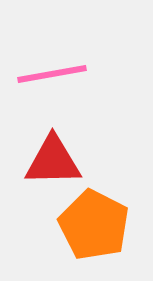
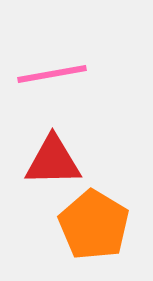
orange pentagon: rotated 4 degrees clockwise
